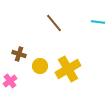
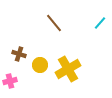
cyan line: moved 2 px right, 1 px down; rotated 56 degrees counterclockwise
yellow circle: moved 1 px up
pink cross: rotated 24 degrees clockwise
